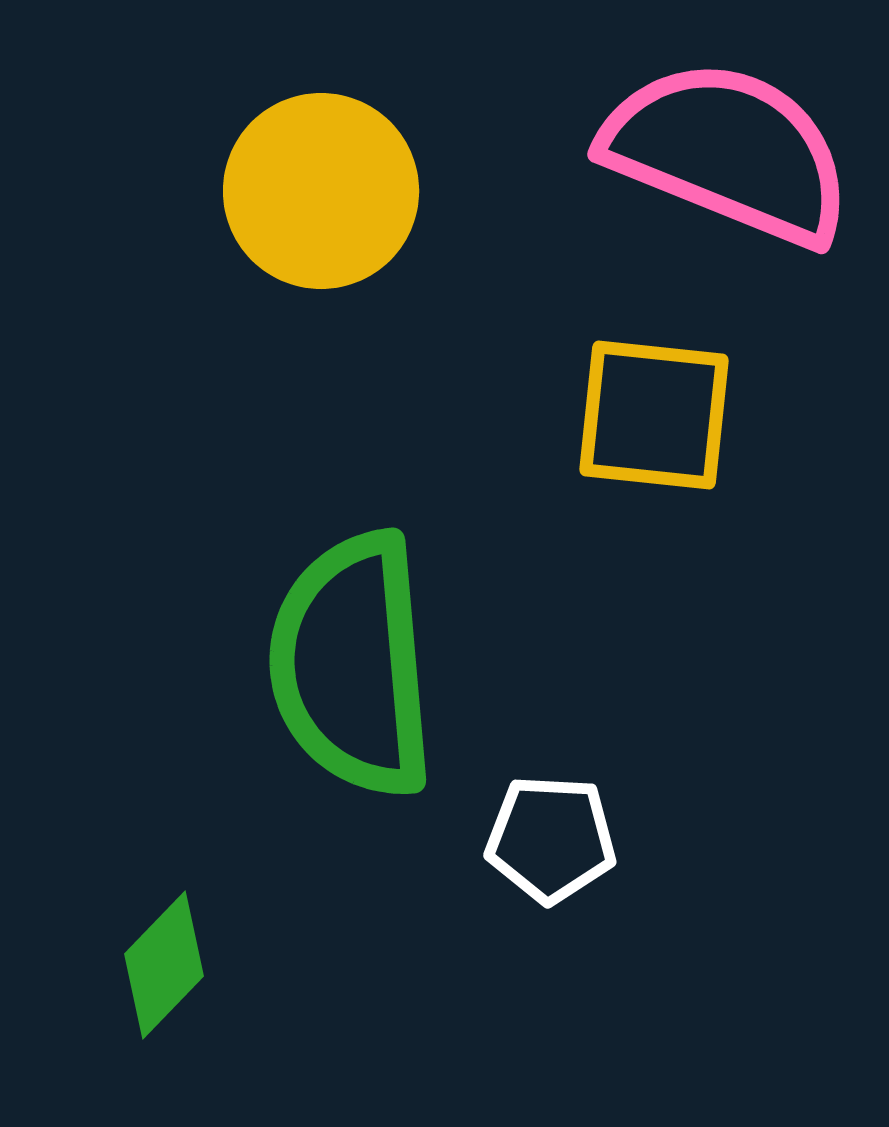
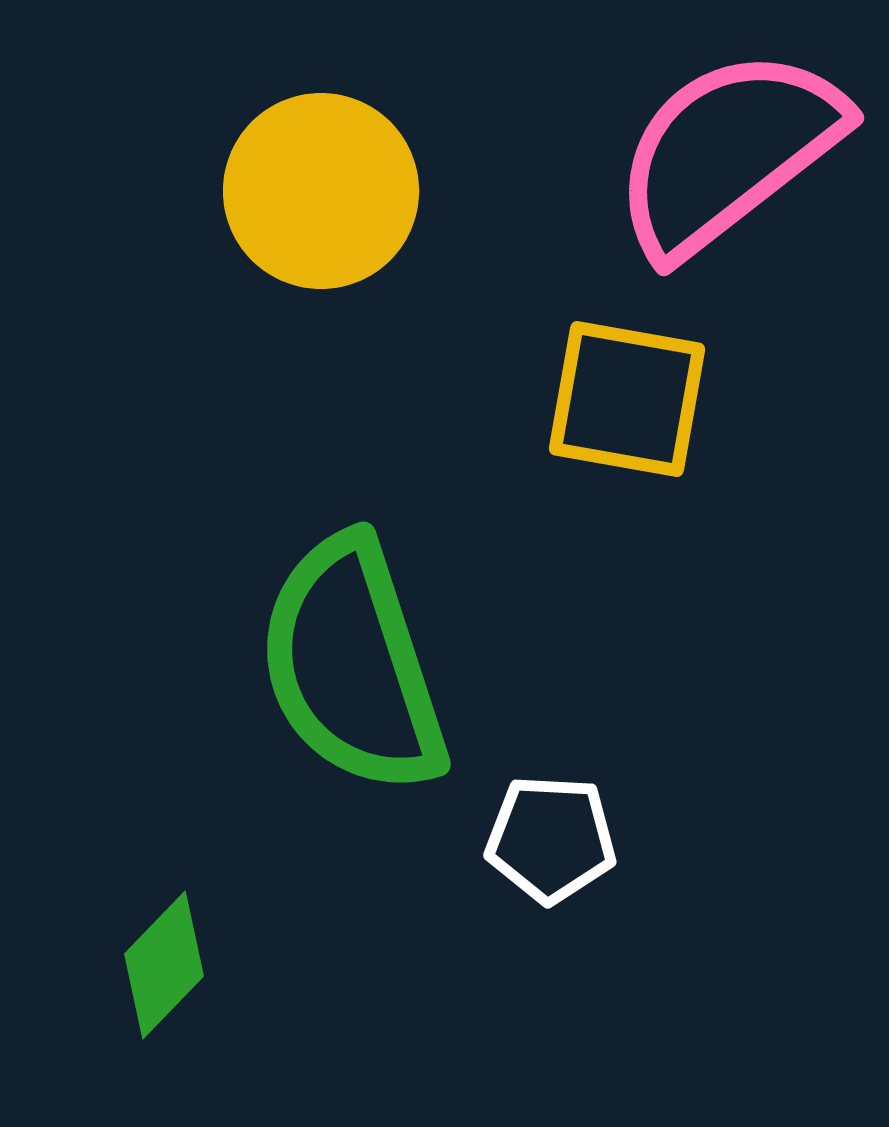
pink semicircle: rotated 60 degrees counterclockwise
yellow square: moved 27 px left, 16 px up; rotated 4 degrees clockwise
green semicircle: rotated 13 degrees counterclockwise
